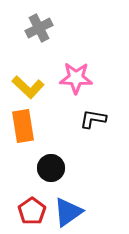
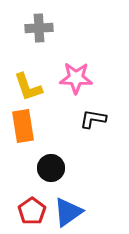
gray cross: rotated 24 degrees clockwise
yellow L-shape: rotated 28 degrees clockwise
